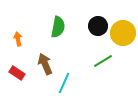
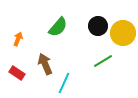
green semicircle: rotated 30 degrees clockwise
orange arrow: rotated 32 degrees clockwise
